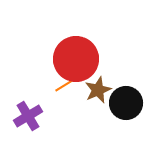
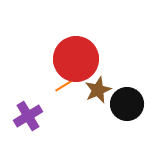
black circle: moved 1 px right, 1 px down
